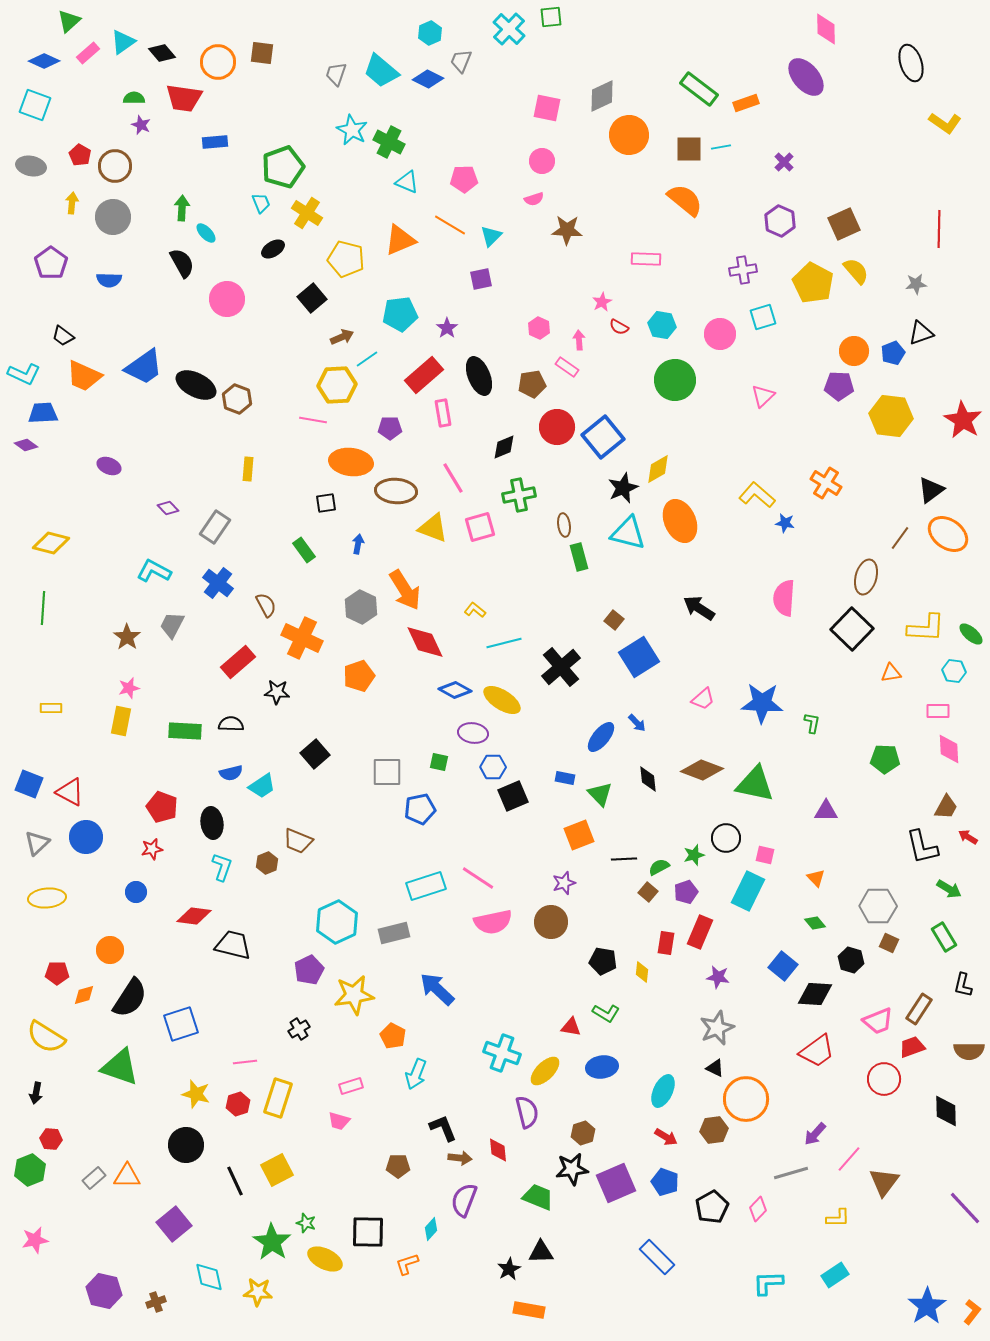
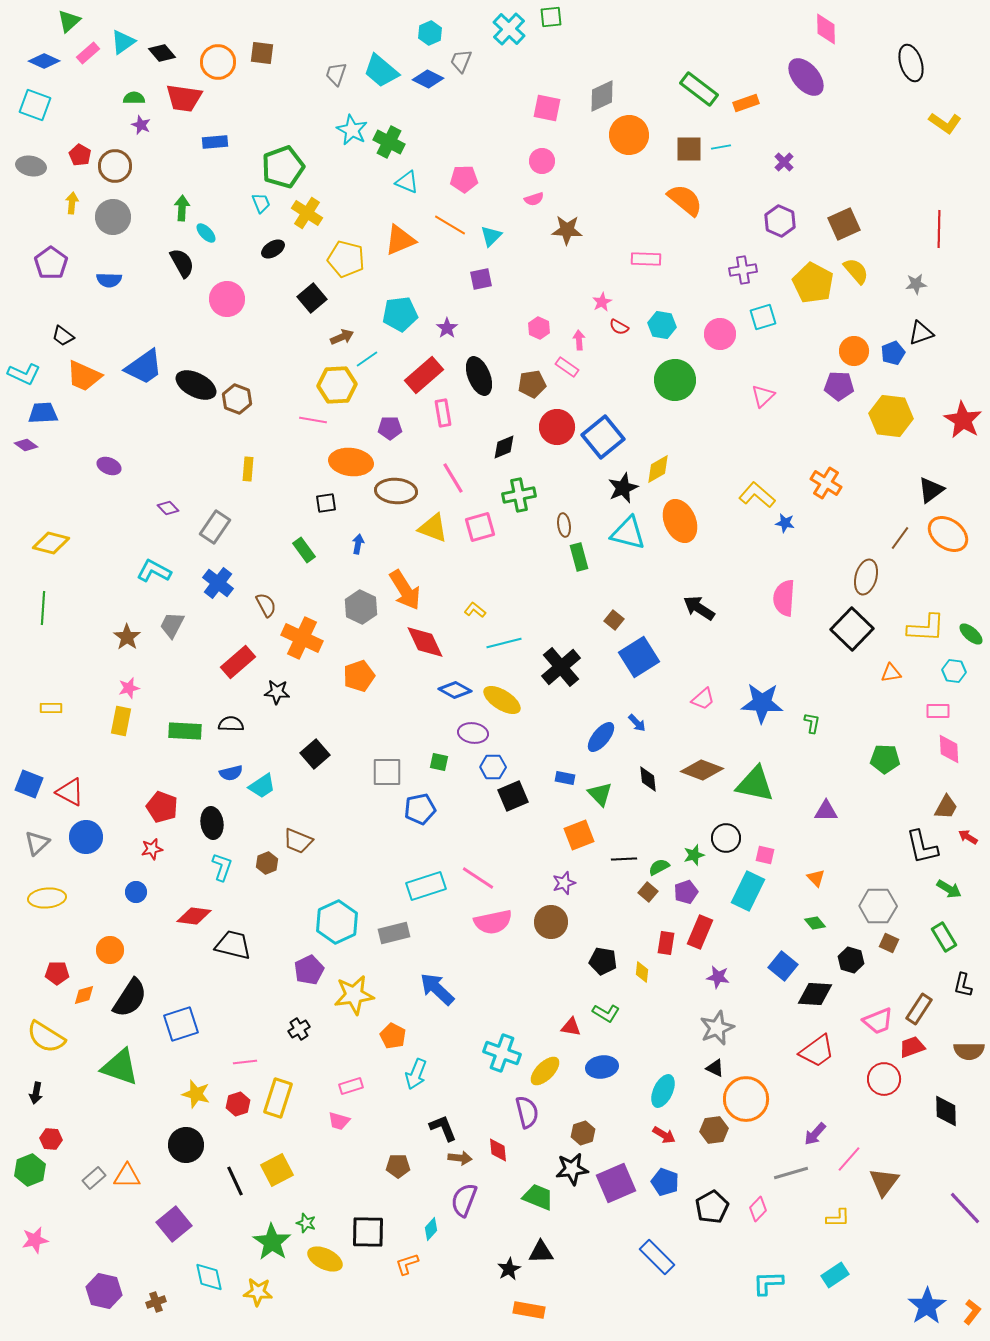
red arrow at (666, 1137): moved 2 px left, 2 px up
